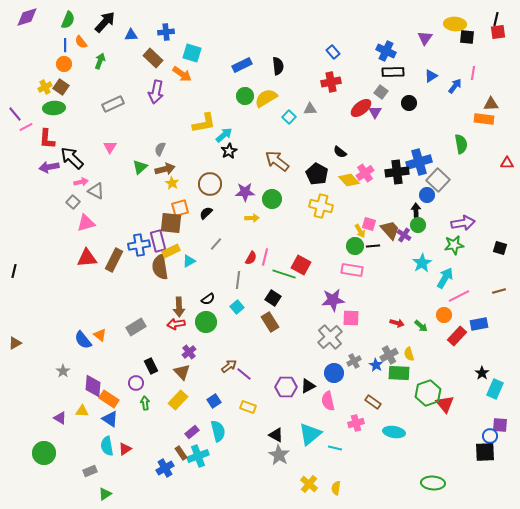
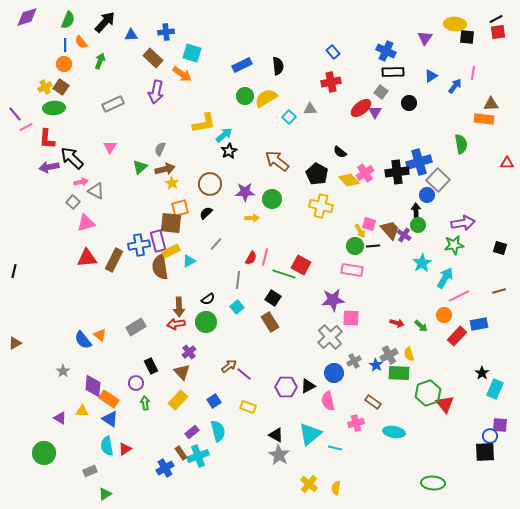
black line at (496, 19): rotated 48 degrees clockwise
